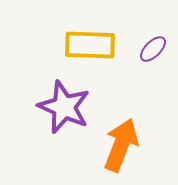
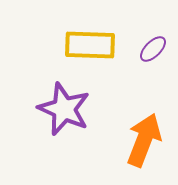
purple star: moved 2 px down
orange arrow: moved 23 px right, 5 px up
